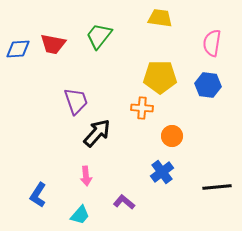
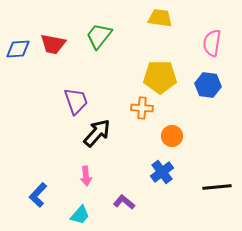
blue L-shape: rotated 10 degrees clockwise
